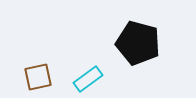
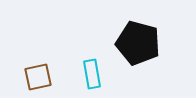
cyan rectangle: moved 4 px right, 5 px up; rotated 64 degrees counterclockwise
